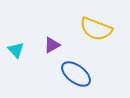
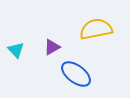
yellow semicircle: rotated 148 degrees clockwise
purple triangle: moved 2 px down
